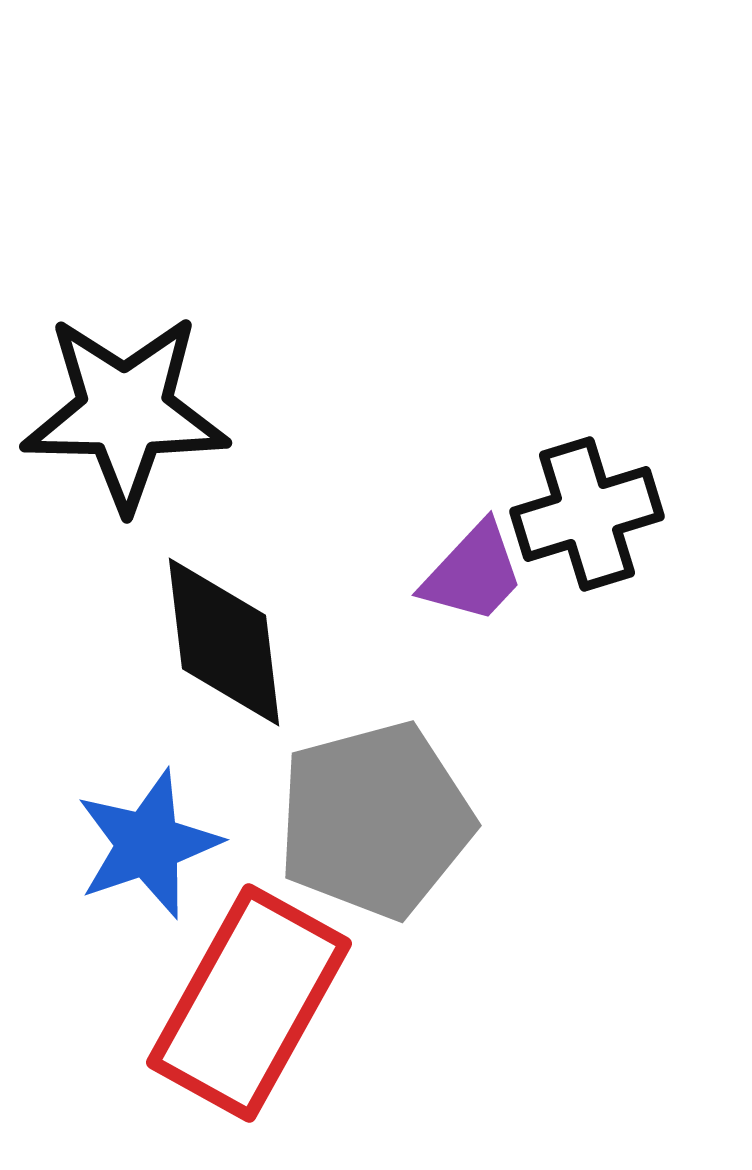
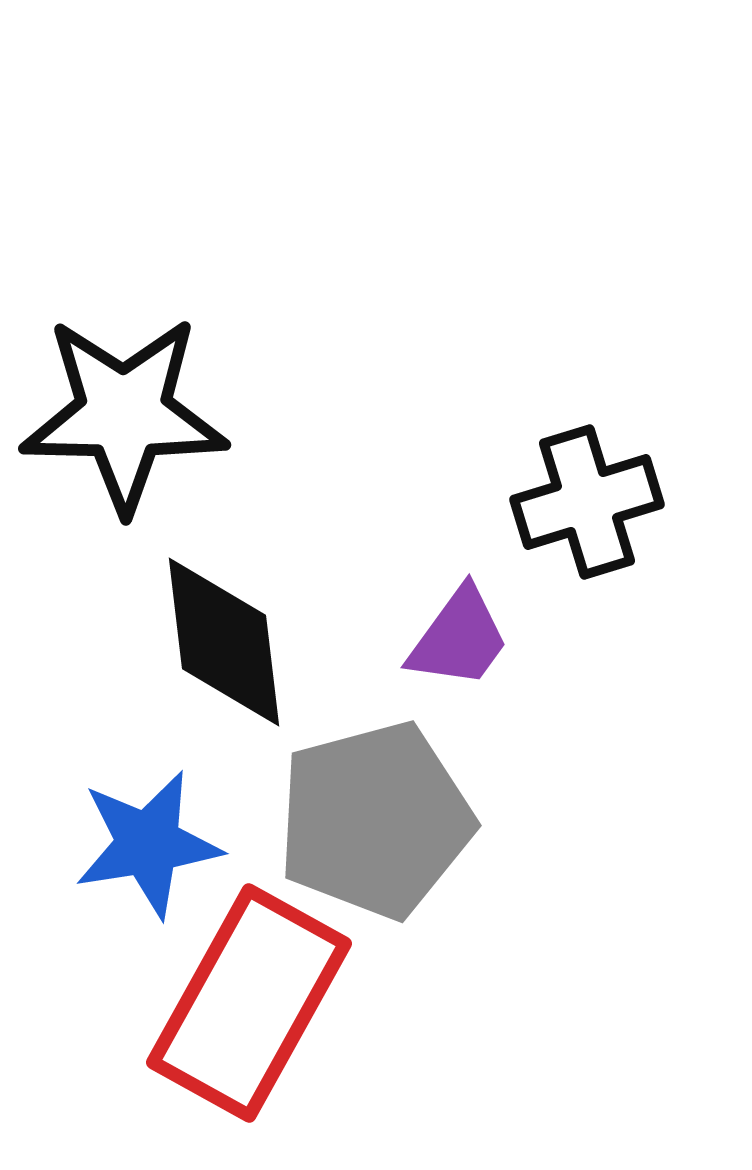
black star: moved 1 px left, 2 px down
black cross: moved 12 px up
purple trapezoid: moved 14 px left, 65 px down; rotated 7 degrees counterclockwise
blue star: rotated 10 degrees clockwise
